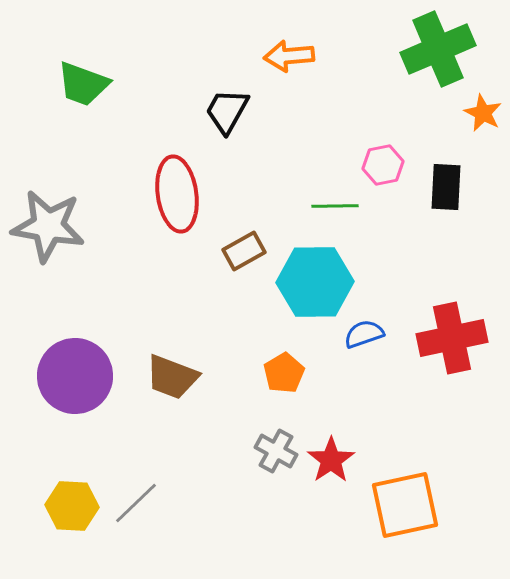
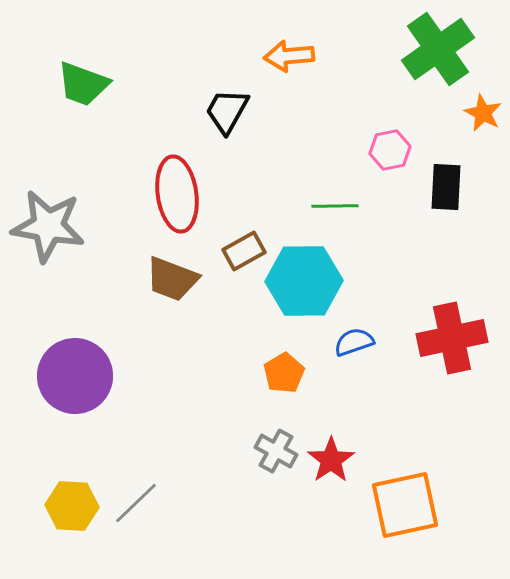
green cross: rotated 12 degrees counterclockwise
pink hexagon: moved 7 px right, 15 px up
cyan hexagon: moved 11 px left, 1 px up
blue semicircle: moved 10 px left, 8 px down
brown trapezoid: moved 98 px up
